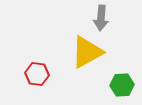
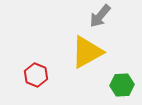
gray arrow: moved 1 px left, 2 px up; rotated 35 degrees clockwise
red hexagon: moved 1 px left, 1 px down; rotated 15 degrees clockwise
